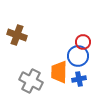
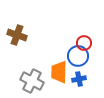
red circle: moved 1 px right, 1 px down
gray cross: moved 1 px right
